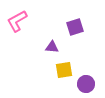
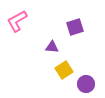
yellow square: rotated 24 degrees counterclockwise
